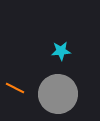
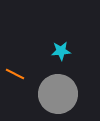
orange line: moved 14 px up
